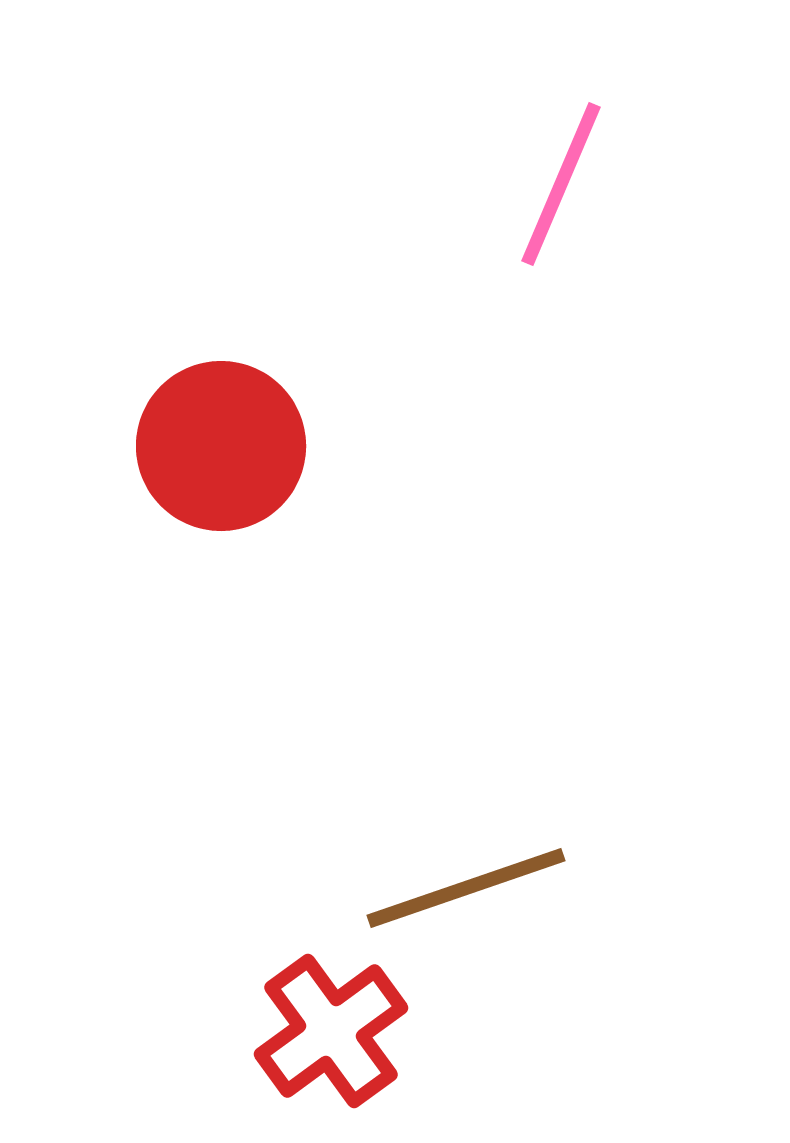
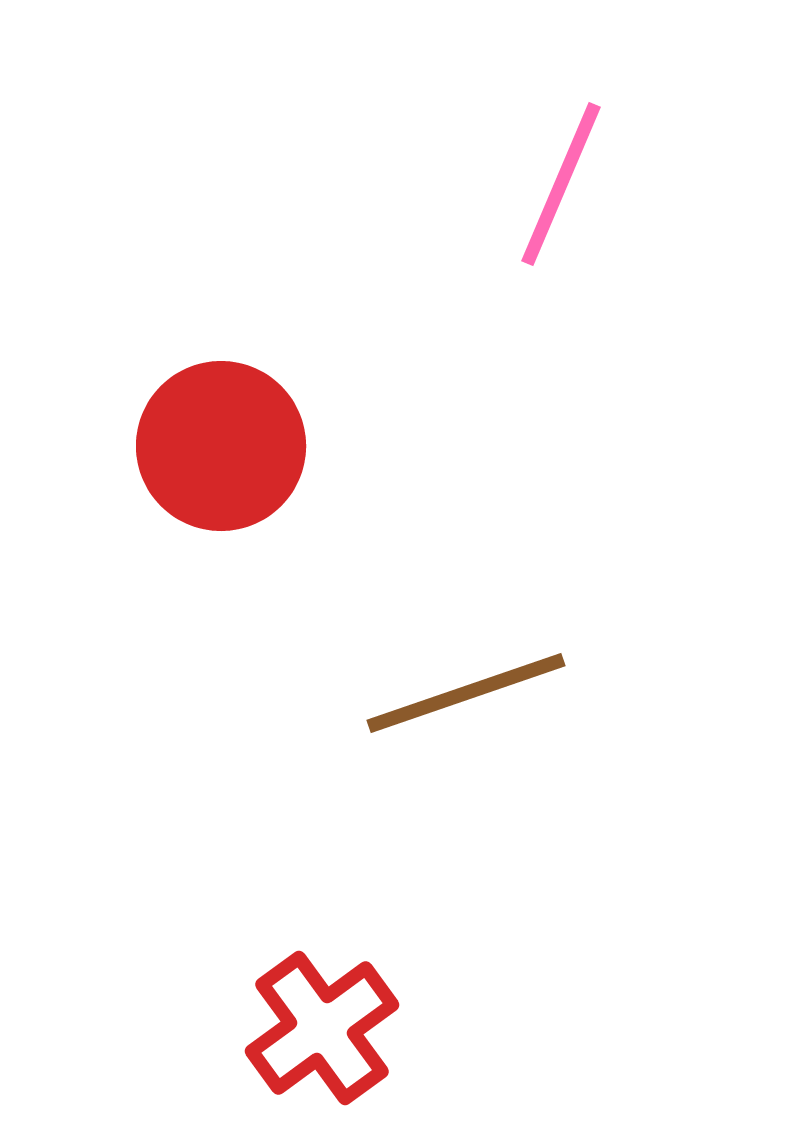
brown line: moved 195 px up
red cross: moved 9 px left, 3 px up
